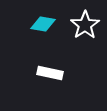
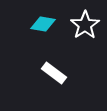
white rectangle: moved 4 px right; rotated 25 degrees clockwise
